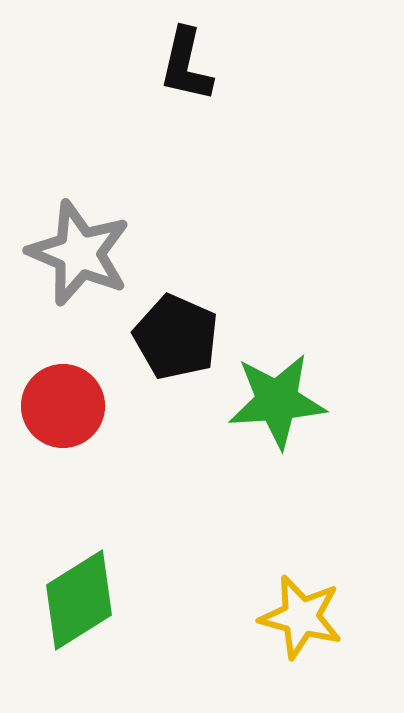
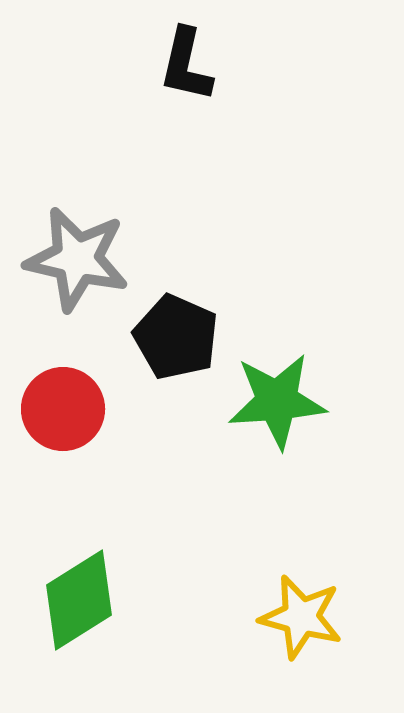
gray star: moved 2 px left, 6 px down; rotated 10 degrees counterclockwise
red circle: moved 3 px down
